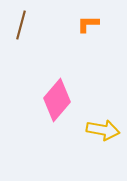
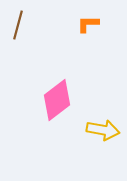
brown line: moved 3 px left
pink diamond: rotated 12 degrees clockwise
